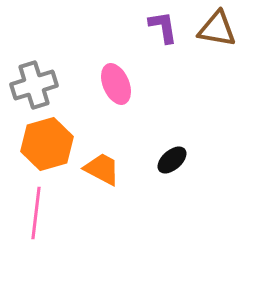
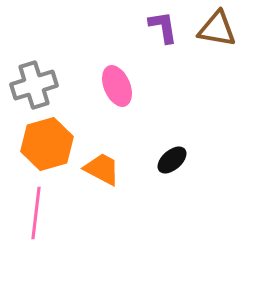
pink ellipse: moved 1 px right, 2 px down
